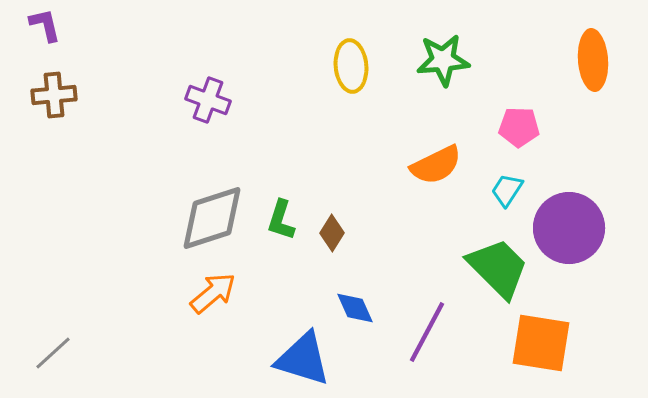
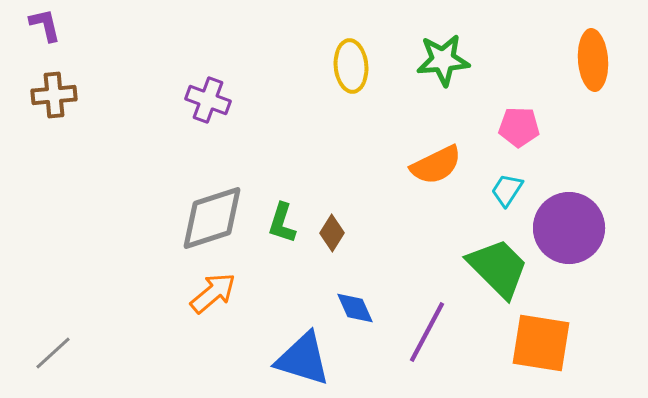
green L-shape: moved 1 px right, 3 px down
